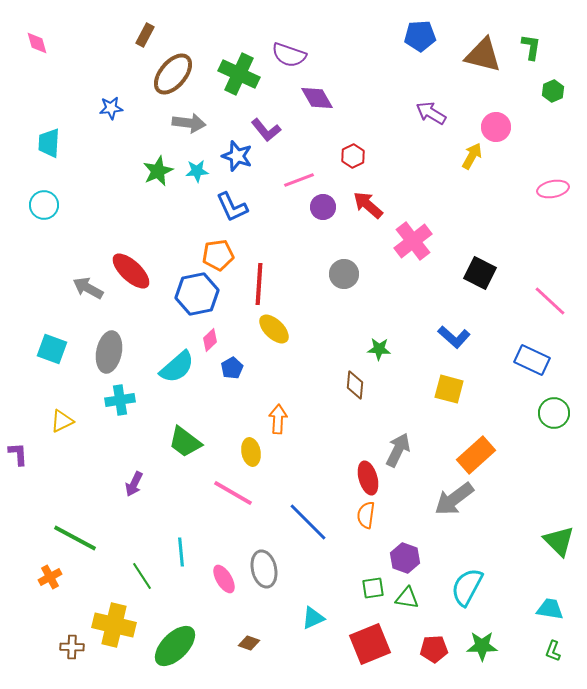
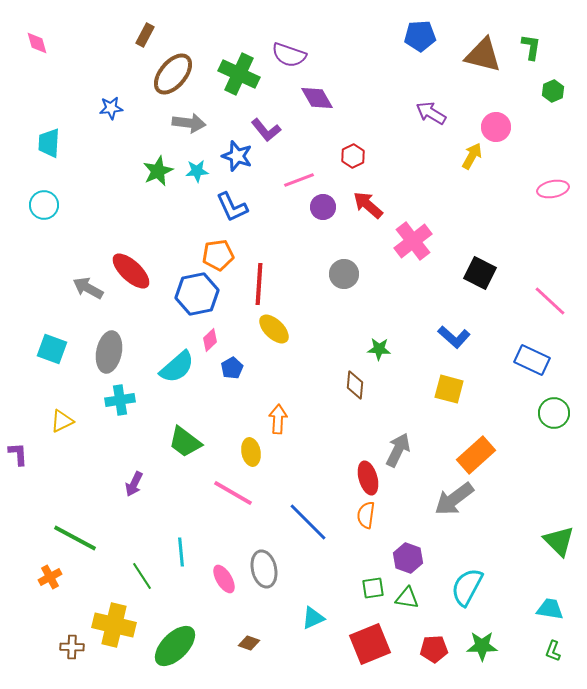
purple hexagon at (405, 558): moved 3 px right
